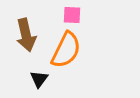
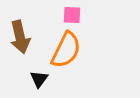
brown arrow: moved 6 px left, 2 px down
